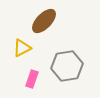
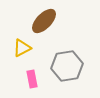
pink rectangle: rotated 30 degrees counterclockwise
